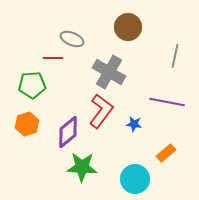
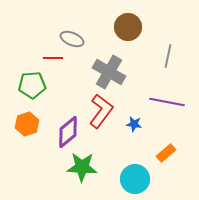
gray line: moved 7 px left
